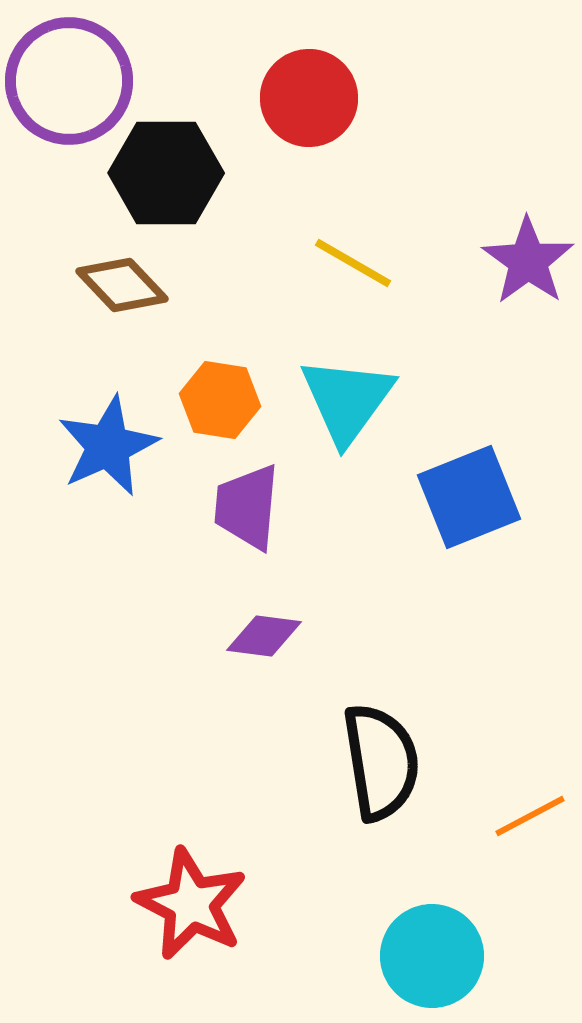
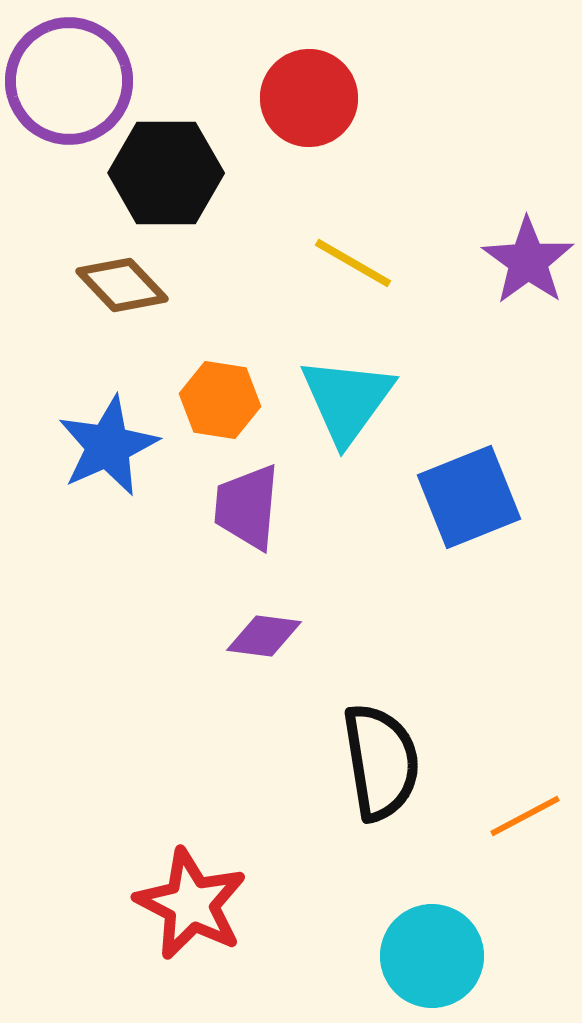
orange line: moved 5 px left
